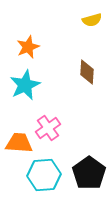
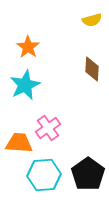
orange star: rotated 15 degrees counterclockwise
brown diamond: moved 5 px right, 3 px up
black pentagon: moved 1 px left, 1 px down
